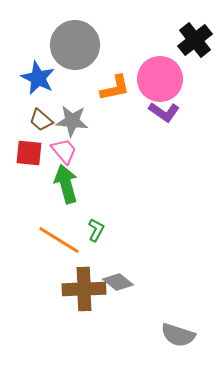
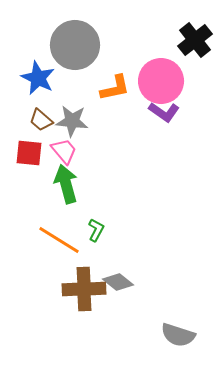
pink circle: moved 1 px right, 2 px down
